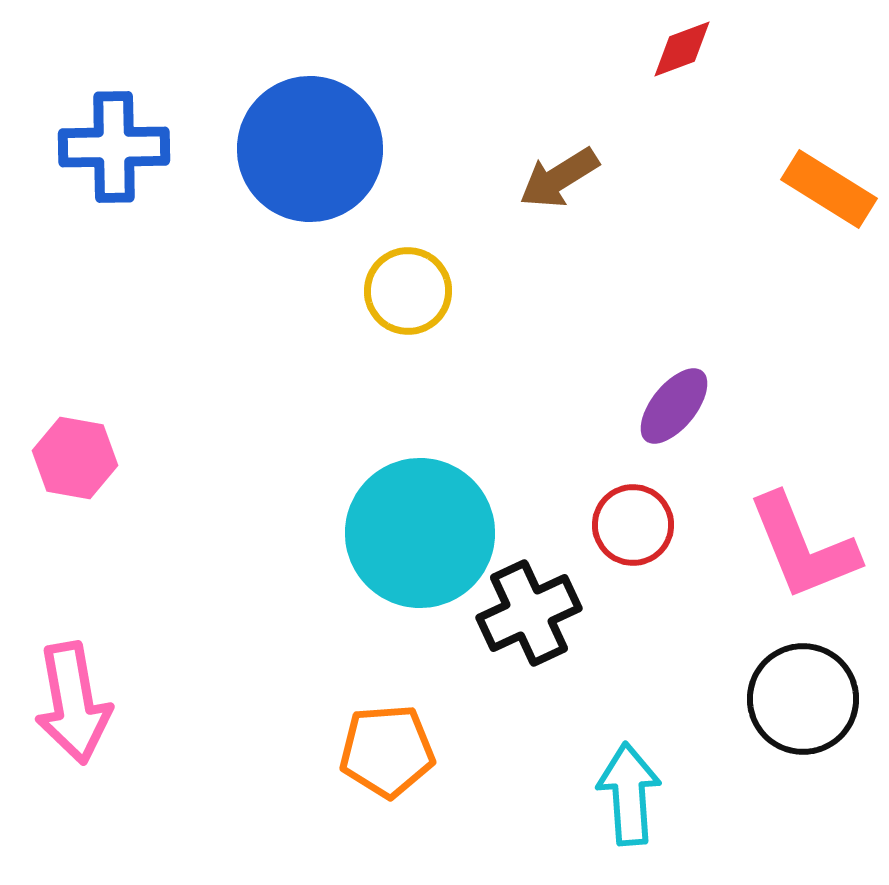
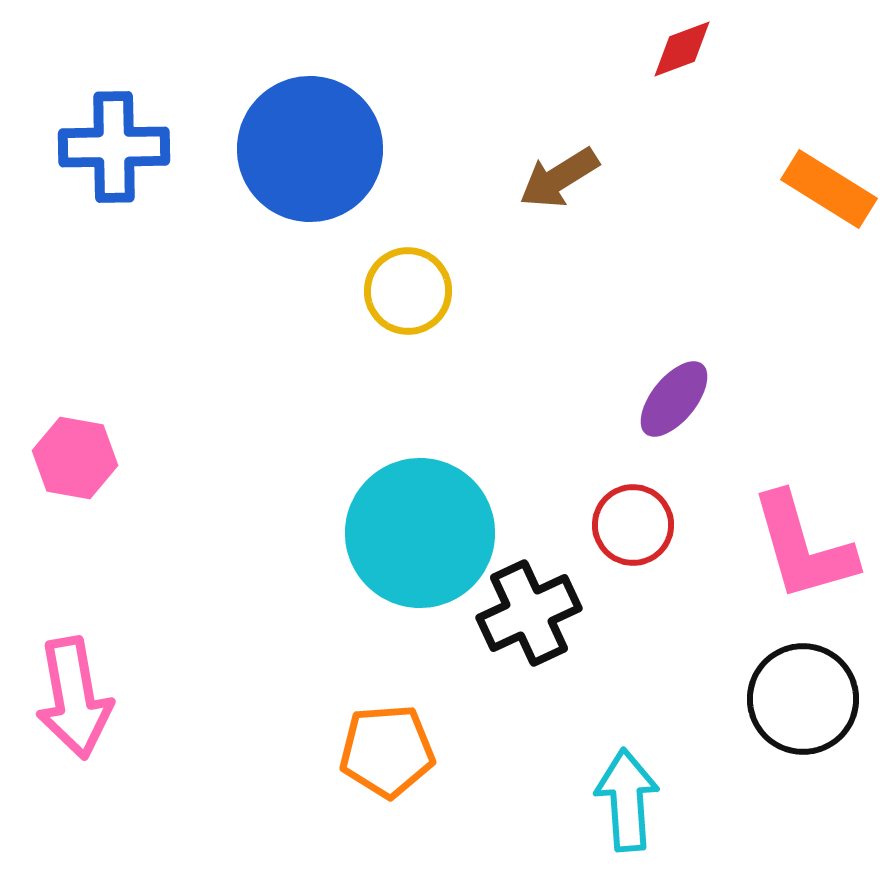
purple ellipse: moved 7 px up
pink L-shape: rotated 6 degrees clockwise
pink arrow: moved 1 px right, 5 px up
cyan arrow: moved 2 px left, 6 px down
